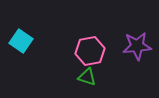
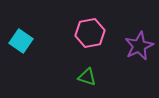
purple star: moved 2 px right; rotated 20 degrees counterclockwise
pink hexagon: moved 18 px up
